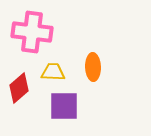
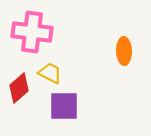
orange ellipse: moved 31 px right, 16 px up
yellow trapezoid: moved 3 px left, 1 px down; rotated 25 degrees clockwise
